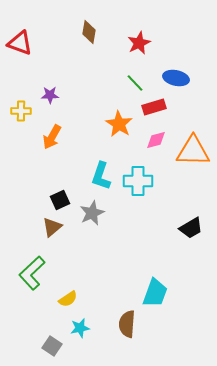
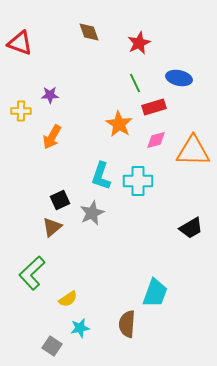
brown diamond: rotated 30 degrees counterclockwise
blue ellipse: moved 3 px right
green line: rotated 18 degrees clockwise
